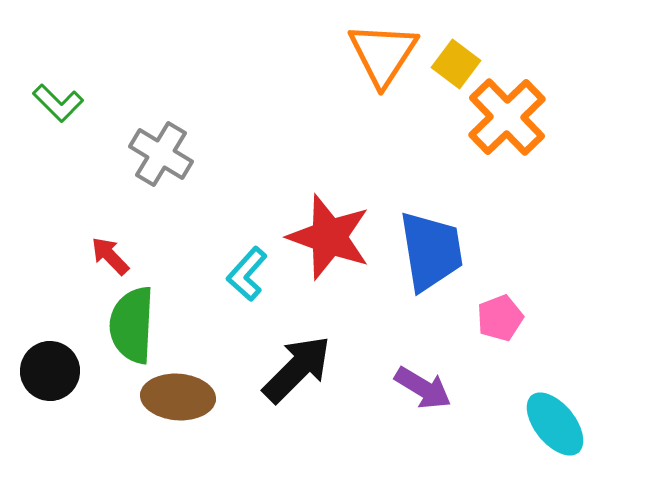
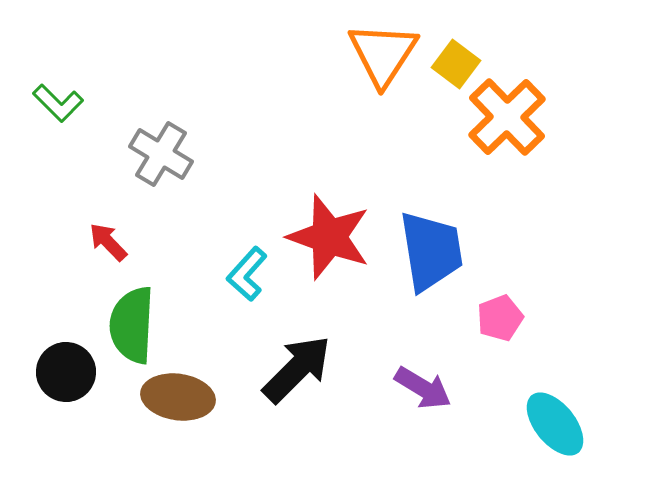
red arrow: moved 2 px left, 14 px up
black circle: moved 16 px right, 1 px down
brown ellipse: rotated 4 degrees clockwise
